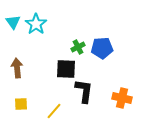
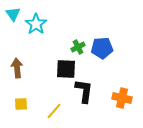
cyan triangle: moved 8 px up
